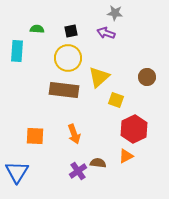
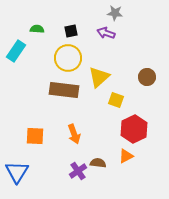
cyan rectangle: moved 1 px left; rotated 30 degrees clockwise
